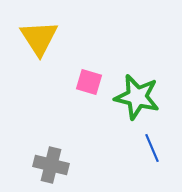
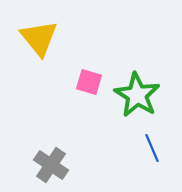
yellow triangle: rotated 6 degrees counterclockwise
green star: moved 2 px up; rotated 18 degrees clockwise
gray cross: rotated 20 degrees clockwise
